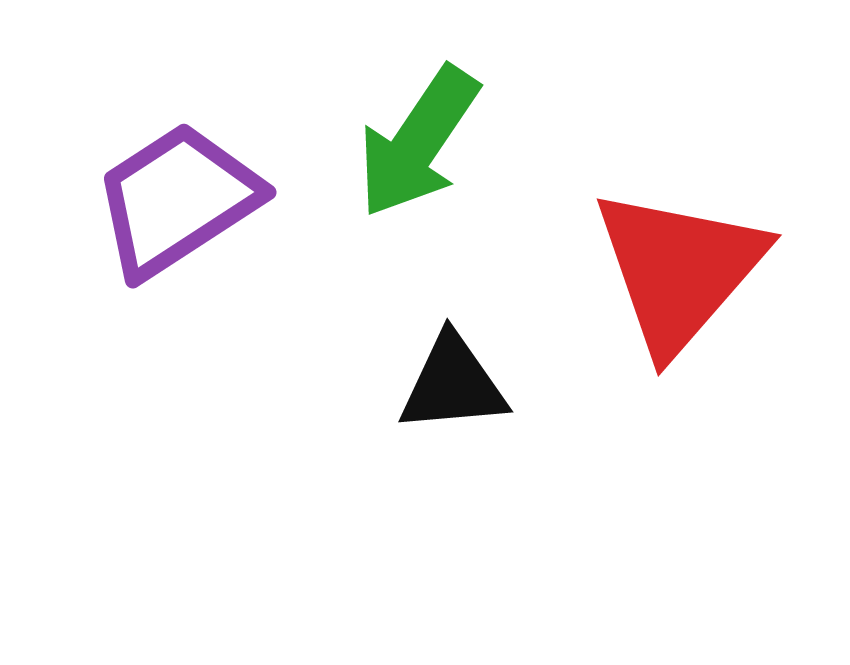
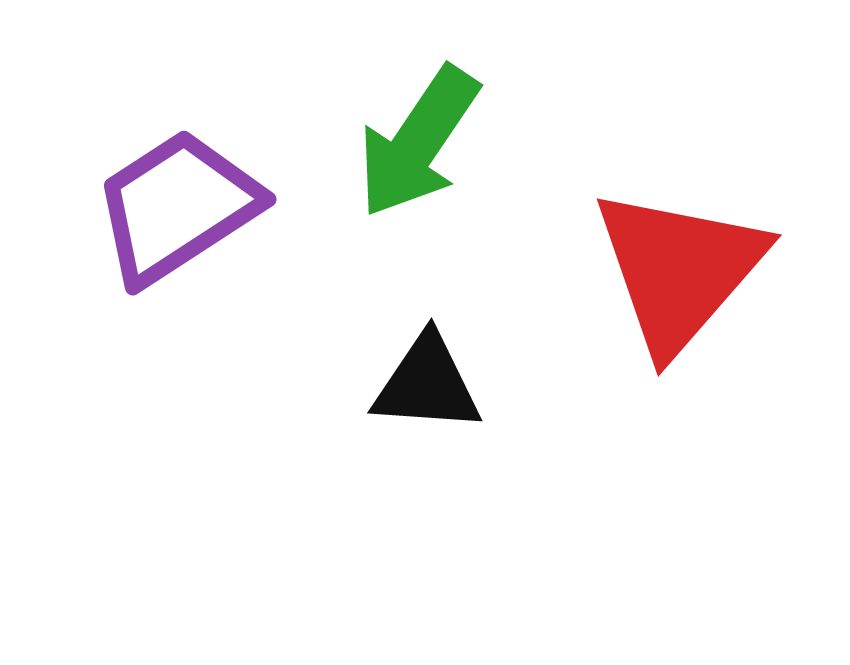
purple trapezoid: moved 7 px down
black triangle: moved 26 px left; rotated 9 degrees clockwise
